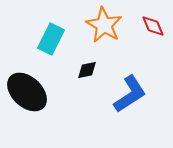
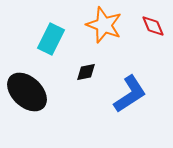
orange star: rotated 9 degrees counterclockwise
black diamond: moved 1 px left, 2 px down
